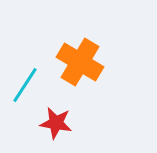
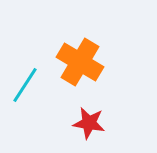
red star: moved 33 px right
